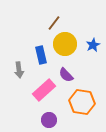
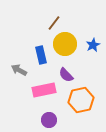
gray arrow: rotated 126 degrees clockwise
pink rectangle: rotated 30 degrees clockwise
orange hexagon: moved 1 px left, 2 px up; rotated 20 degrees counterclockwise
